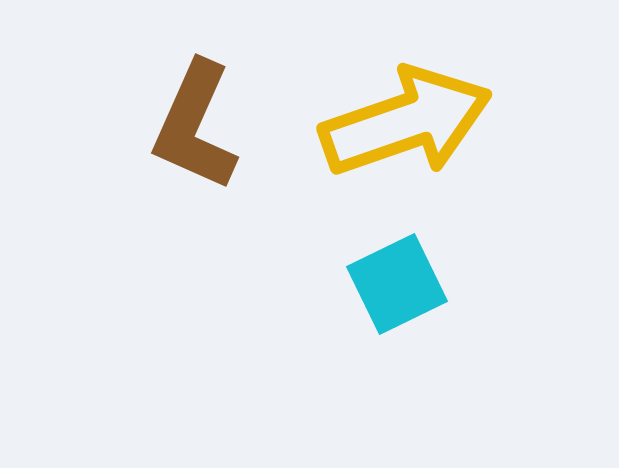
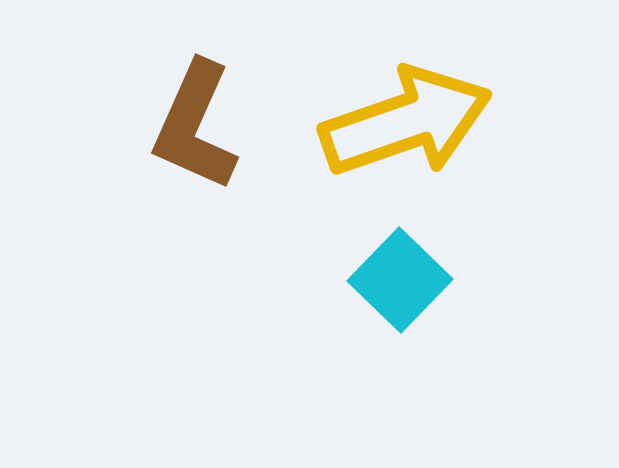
cyan square: moved 3 px right, 4 px up; rotated 20 degrees counterclockwise
